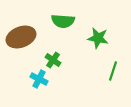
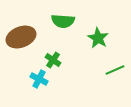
green star: rotated 20 degrees clockwise
green line: moved 2 px right, 1 px up; rotated 48 degrees clockwise
